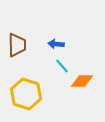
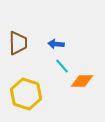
brown trapezoid: moved 1 px right, 2 px up
